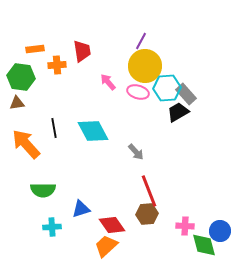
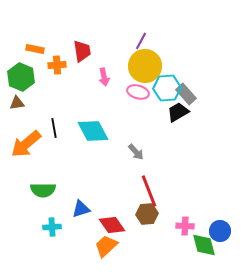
orange rectangle: rotated 18 degrees clockwise
green hexagon: rotated 16 degrees clockwise
pink arrow: moved 4 px left, 5 px up; rotated 150 degrees counterclockwise
orange arrow: rotated 88 degrees counterclockwise
